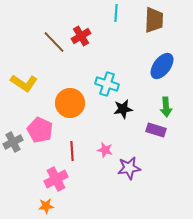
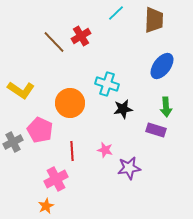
cyan line: rotated 42 degrees clockwise
yellow L-shape: moved 3 px left, 7 px down
orange star: rotated 21 degrees counterclockwise
